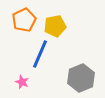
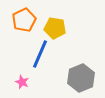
yellow pentagon: moved 2 px down; rotated 20 degrees clockwise
